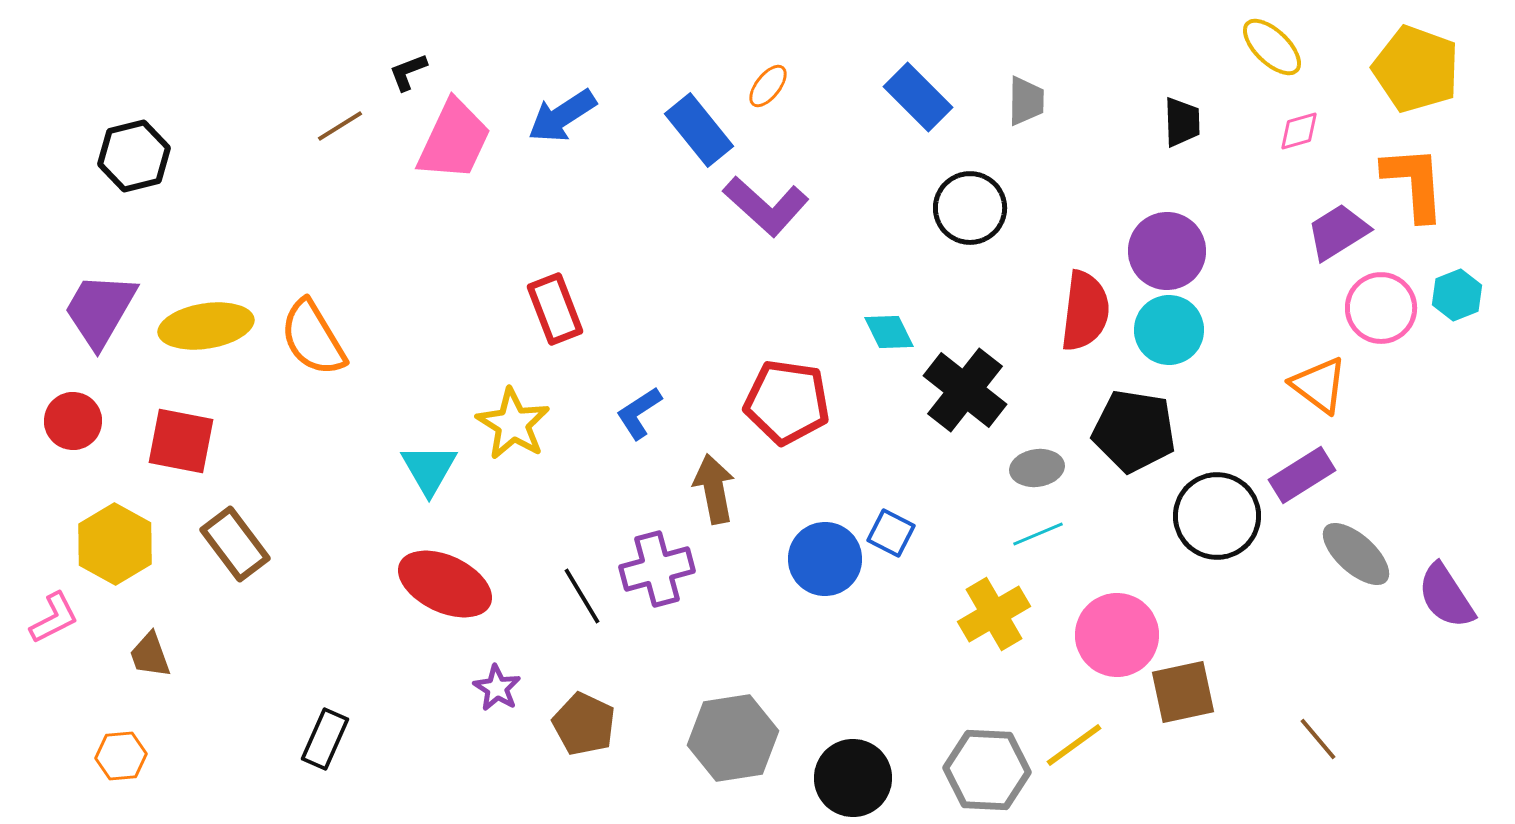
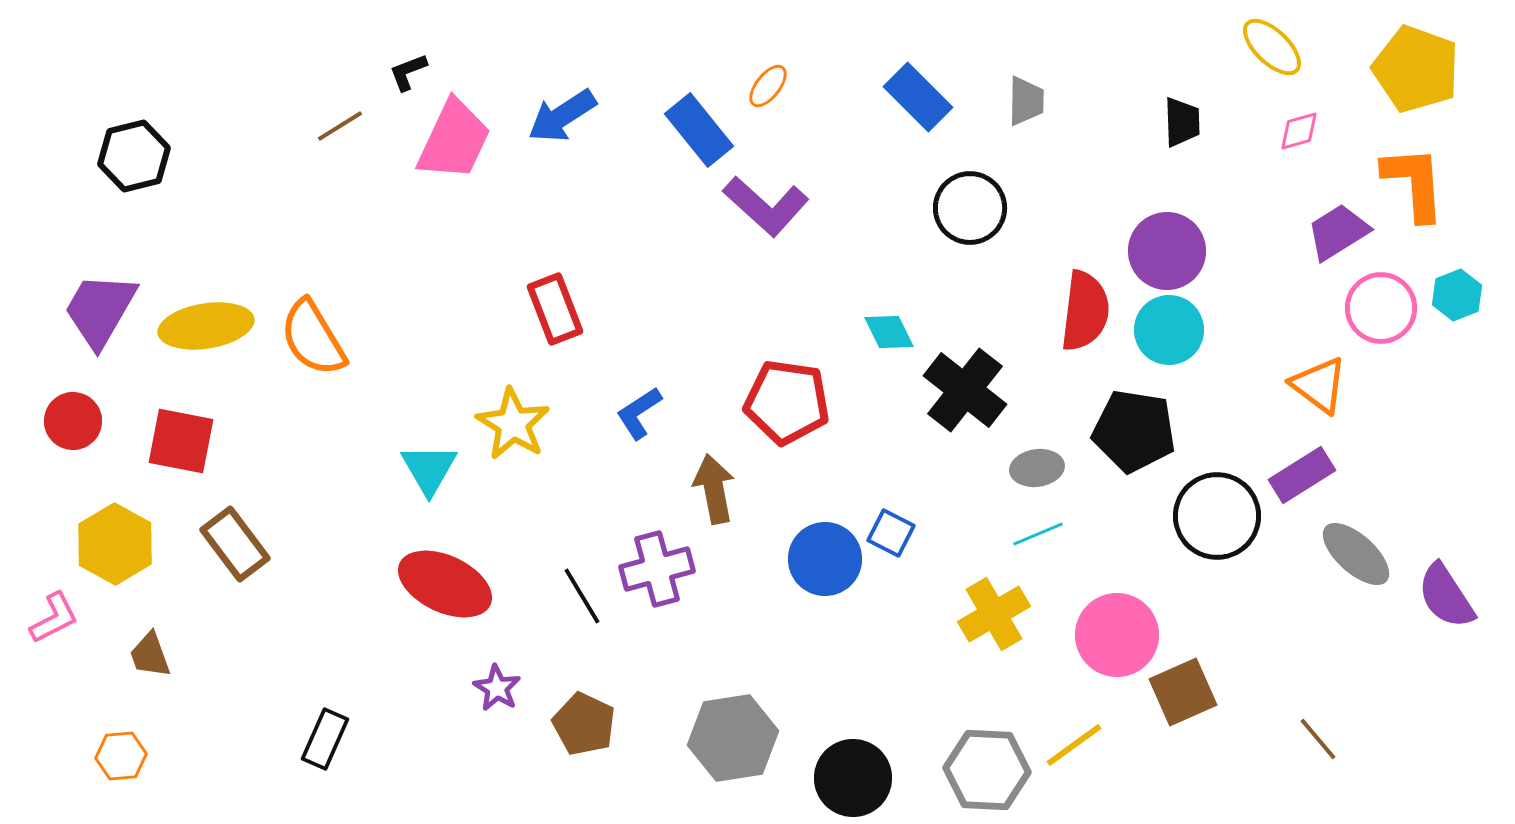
brown square at (1183, 692): rotated 12 degrees counterclockwise
